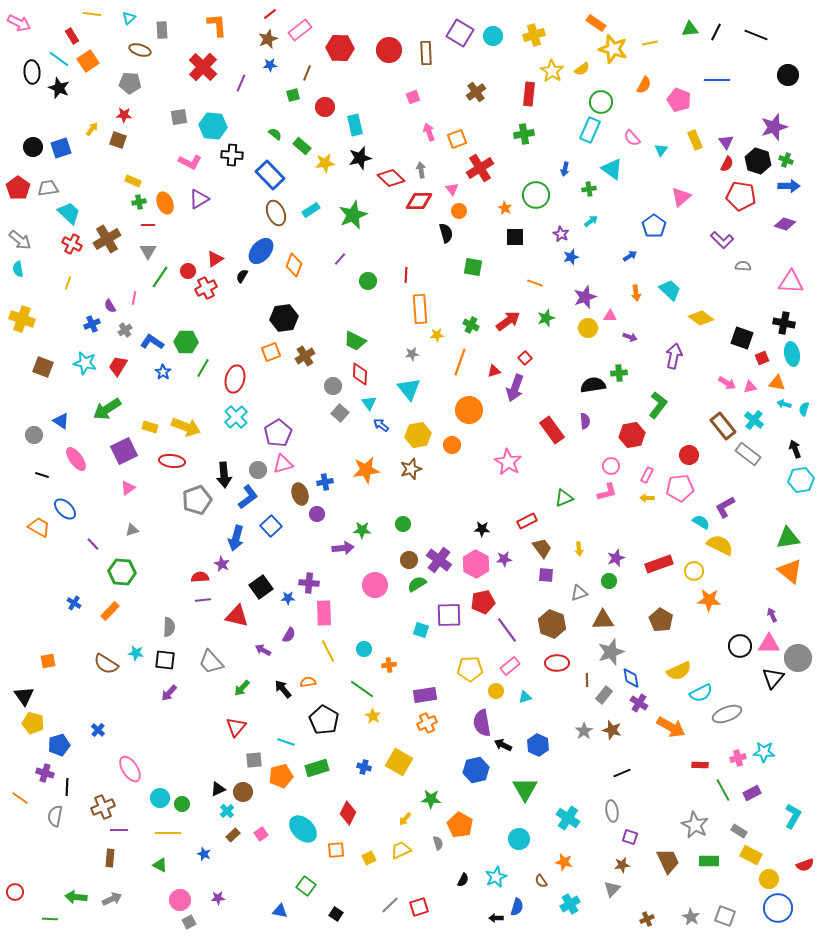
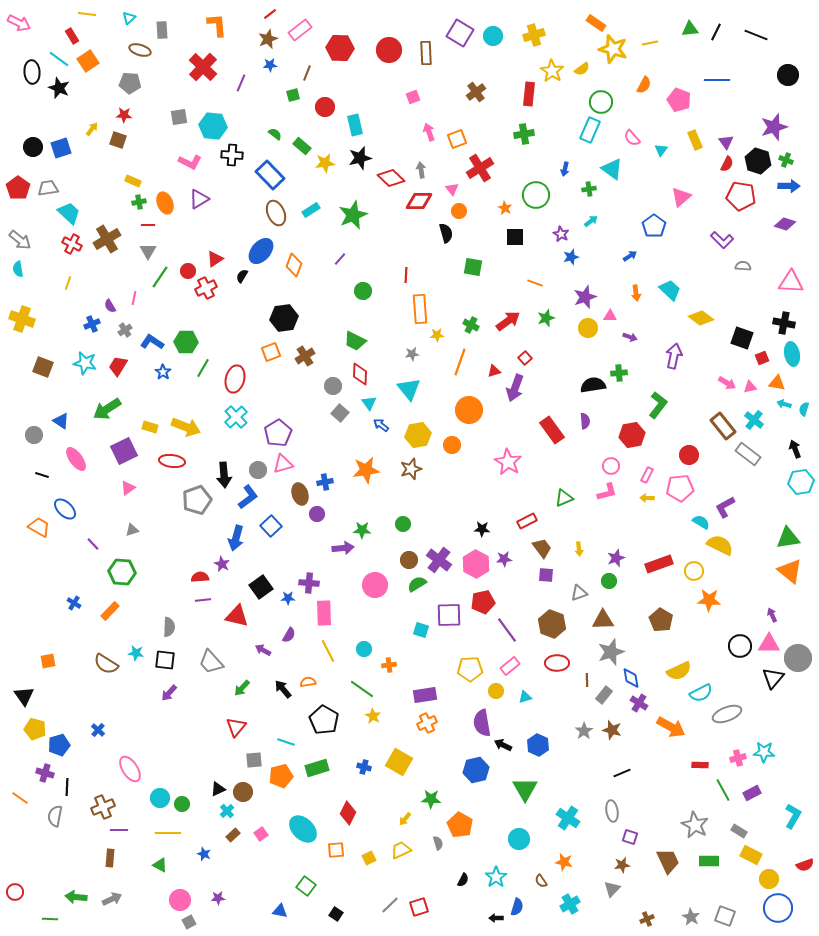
yellow line at (92, 14): moved 5 px left
green circle at (368, 281): moved 5 px left, 10 px down
cyan hexagon at (801, 480): moved 2 px down
yellow pentagon at (33, 723): moved 2 px right, 6 px down
cyan star at (496, 877): rotated 10 degrees counterclockwise
